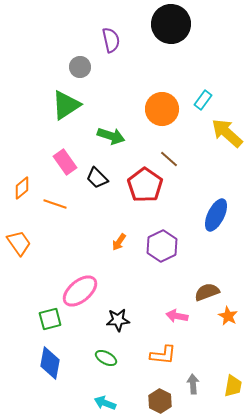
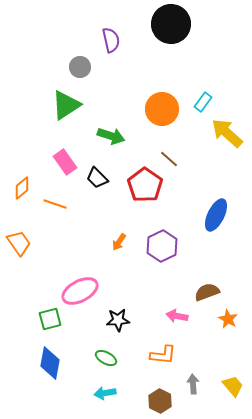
cyan rectangle: moved 2 px down
pink ellipse: rotated 12 degrees clockwise
orange star: moved 3 px down
yellow trapezoid: rotated 50 degrees counterclockwise
cyan arrow: moved 10 px up; rotated 30 degrees counterclockwise
